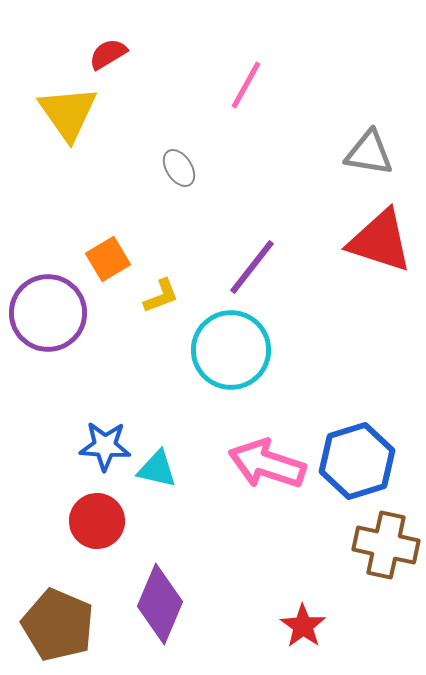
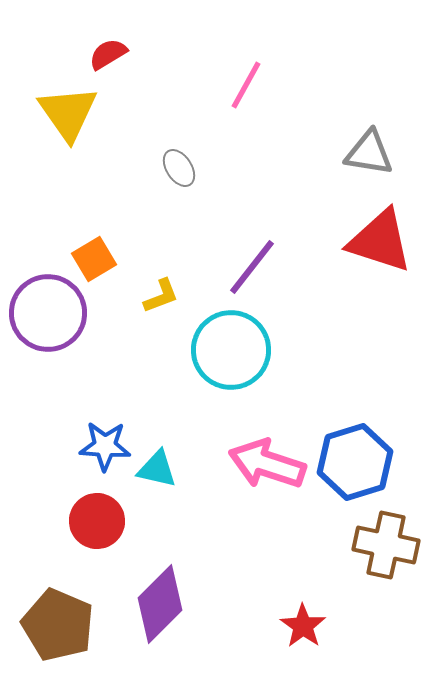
orange square: moved 14 px left
blue hexagon: moved 2 px left, 1 px down
purple diamond: rotated 22 degrees clockwise
